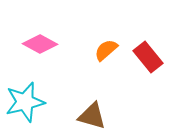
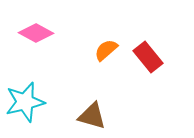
pink diamond: moved 4 px left, 11 px up
